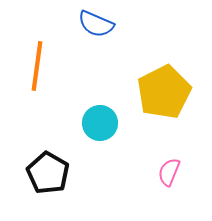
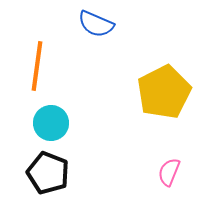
cyan circle: moved 49 px left
black pentagon: rotated 9 degrees counterclockwise
